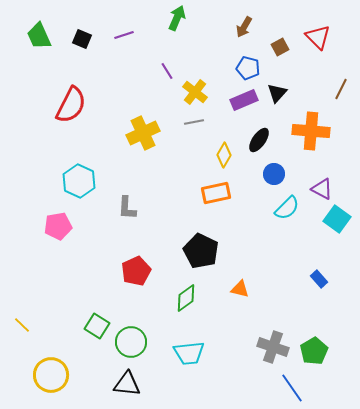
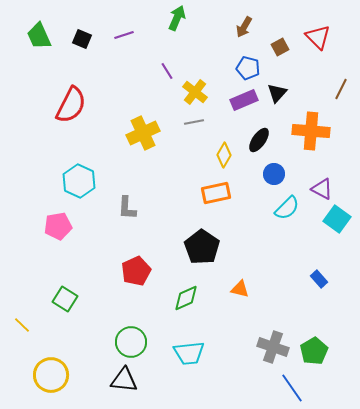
black pentagon at (201, 251): moved 1 px right, 4 px up; rotated 8 degrees clockwise
green diamond at (186, 298): rotated 12 degrees clockwise
green square at (97, 326): moved 32 px left, 27 px up
black triangle at (127, 384): moved 3 px left, 4 px up
